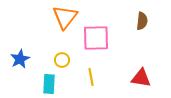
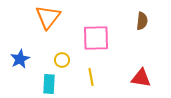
orange triangle: moved 17 px left
